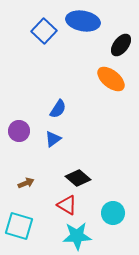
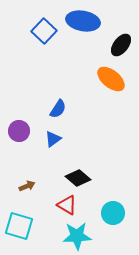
brown arrow: moved 1 px right, 3 px down
